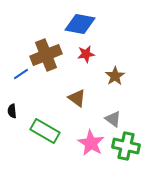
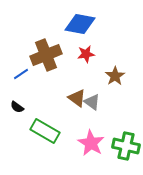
black semicircle: moved 5 px right, 4 px up; rotated 48 degrees counterclockwise
gray triangle: moved 21 px left, 17 px up
